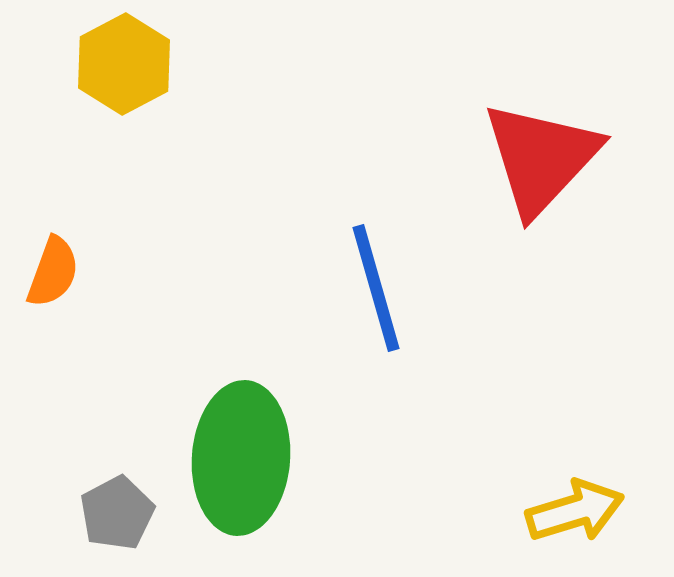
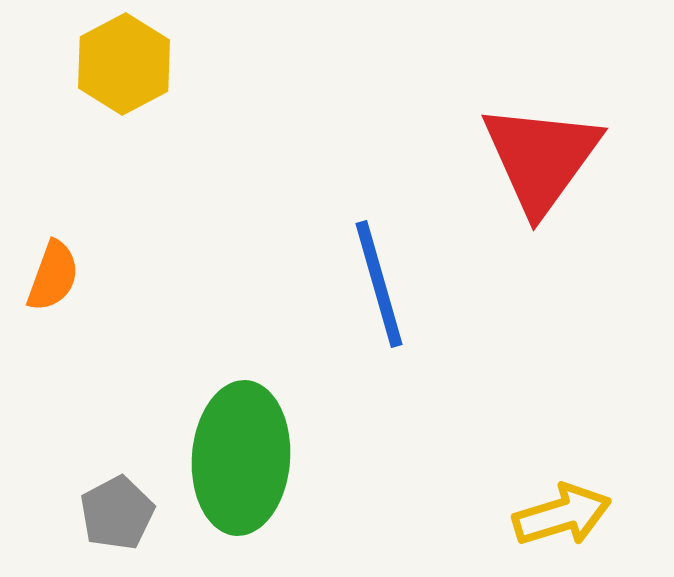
red triangle: rotated 7 degrees counterclockwise
orange semicircle: moved 4 px down
blue line: moved 3 px right, 4 px up
yellow arrow: moved 13 px left, 4 px down
